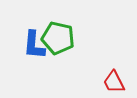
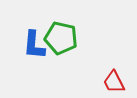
green pentagon: moved 3 px right
